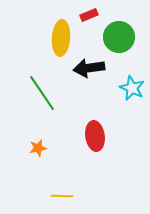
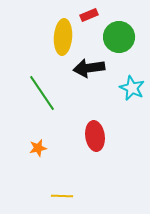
yellow ellipse: moved 2 px right, 1 px up
